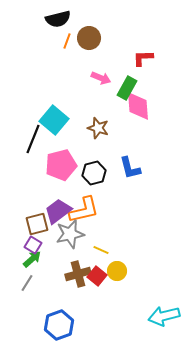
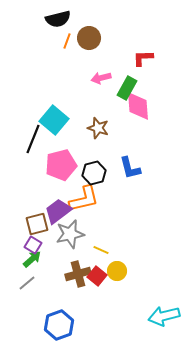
pink arrow: rotated 144 degrees clockwise
orange L-shape: moved 11 px up
gray line: rotated 18 degrees clockwise
